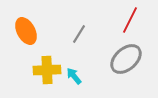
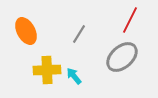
gray ellipse: moved 4 px left, 2 px up
